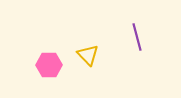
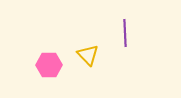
purple line: moved 12 px left, 4 px up; rotated 12 degrees clockwise
